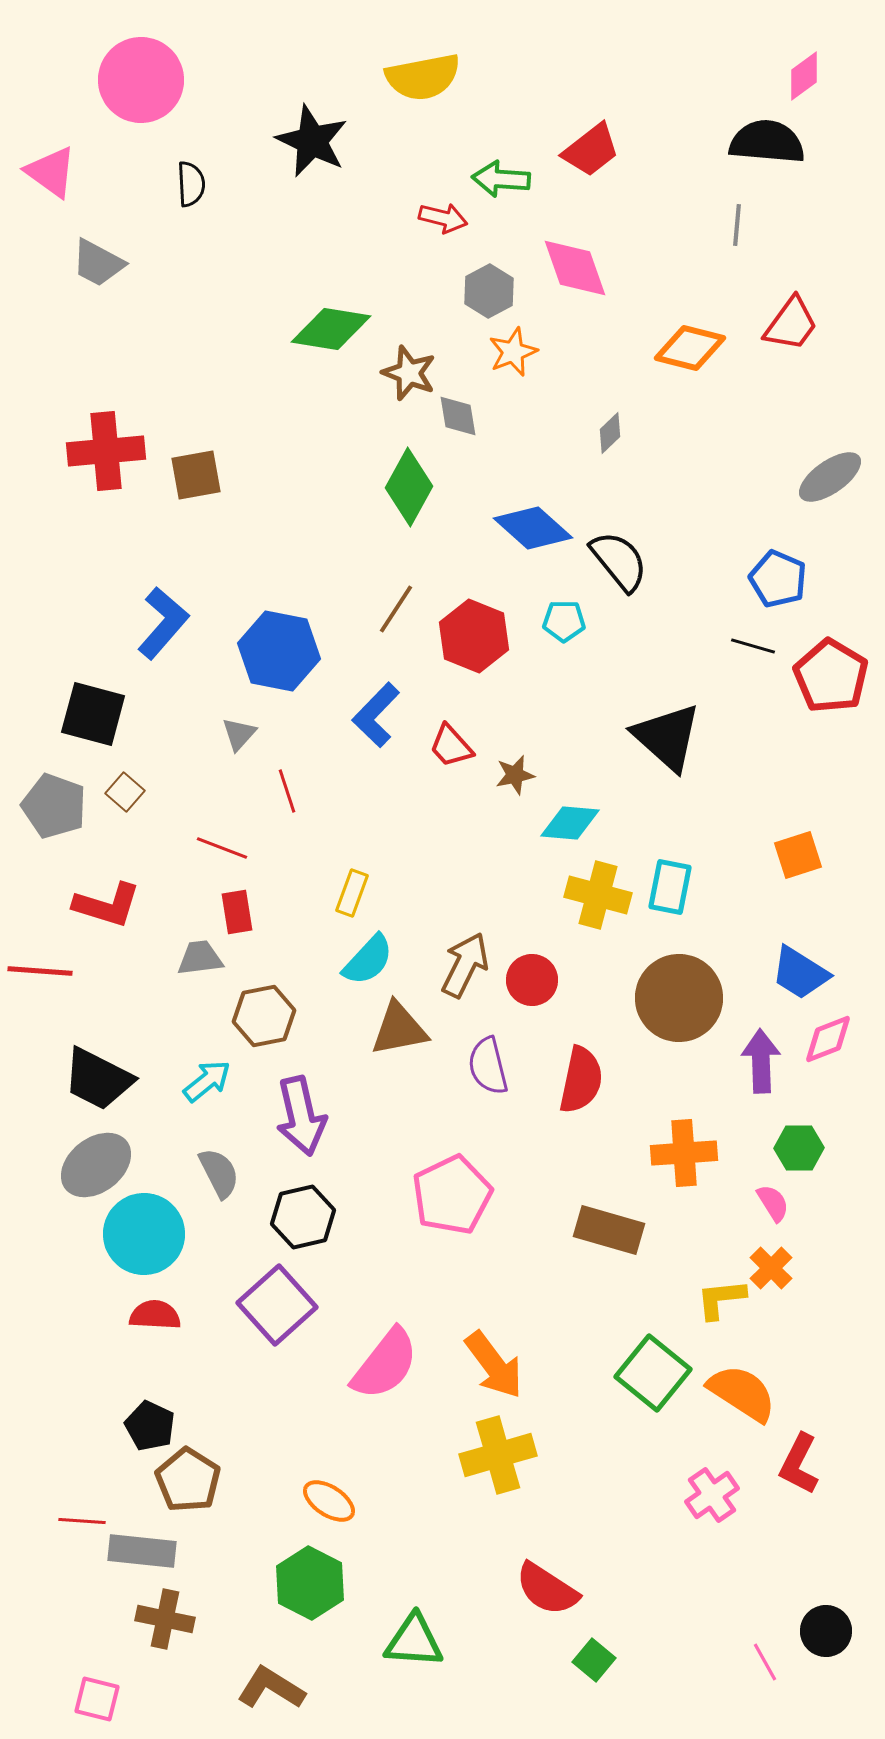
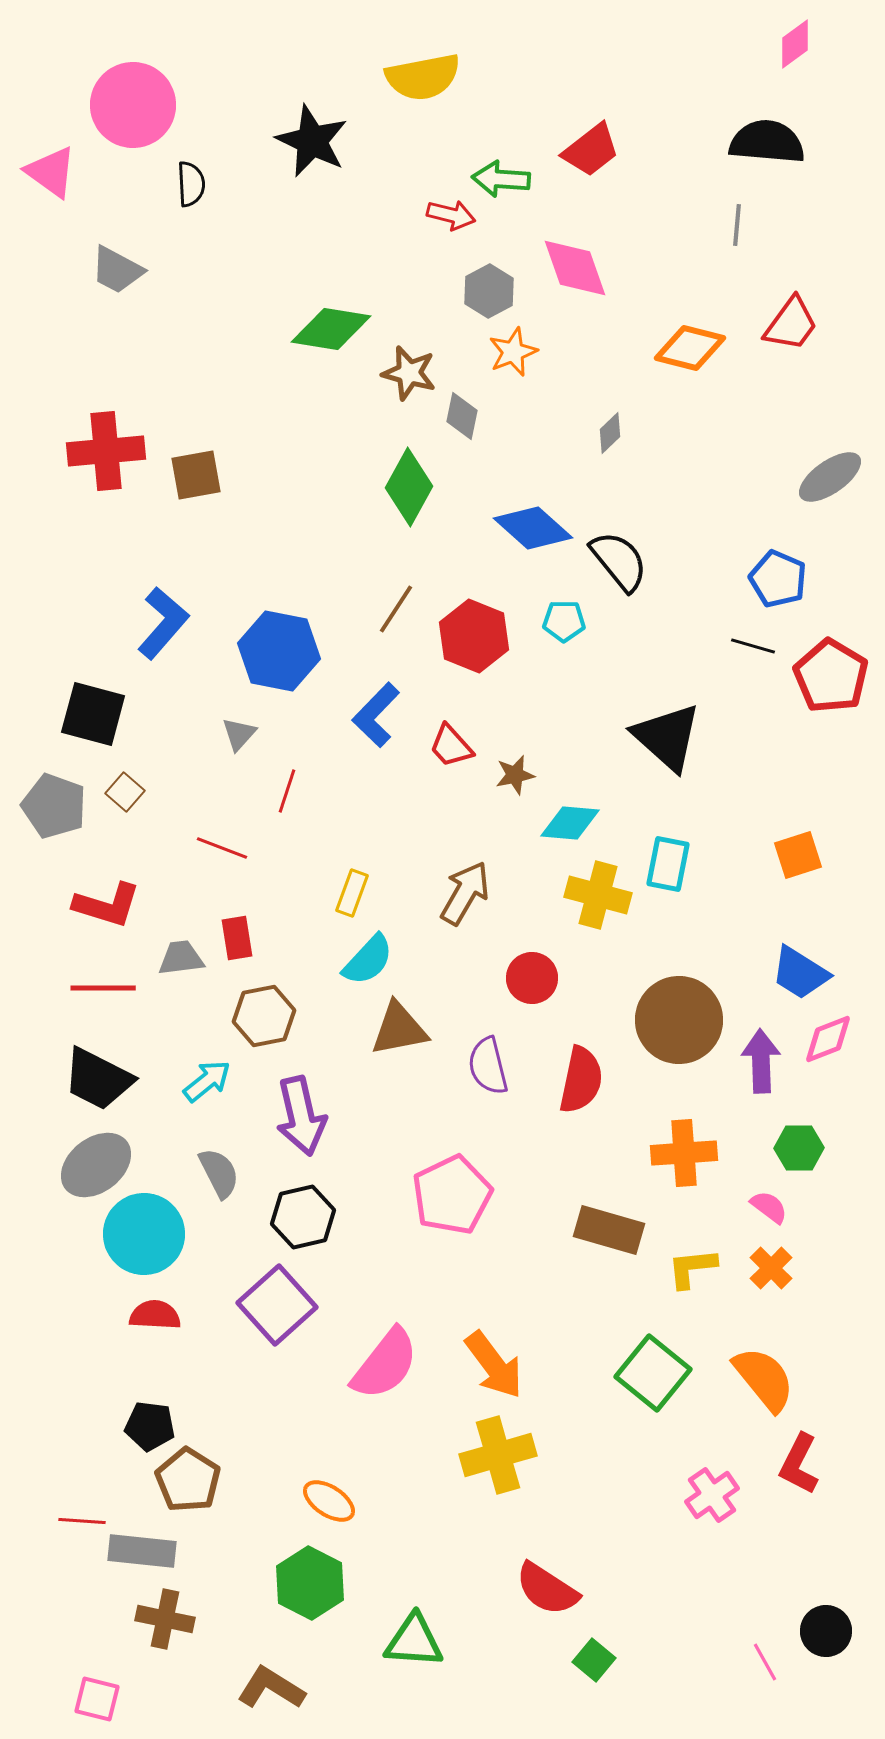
pink diamond at (804, 76): moved 9 px left, 32 px up
pink circle at (141, 80): moved 8 px left, 25 px down
red arrow at (443, 218): moved 8 px right, 3 px up
gray trapezoid at (98, 263): moved 19 px right, 7 px down
brown star at (409, 373): rotated 6 degrees counterclockwise
gray diamond at (458, 416): moved 4 px right; rotated 21 degrees clockwise
red line at (287, 791): rotated 36 degrees clockwise
cyan rectangle at (670, 887): moved 2 px left, 23 px up
red rectangle at (237, 912): moved 26 px down
gray trapezoid at (200, 958): moved 19 px left
brown arrow at (465, 965): moved 72 px up; rotated 4 degrees clockwise
red line at (40, 971): moved 63 px right, 17 px down; rotated 4 degrees counterclockwise
red circle at (532, 980): moved 2 px up
brown circle at (679, 998): moved 22 px down
pink semicircle at (773, 1203): moved 4 px left, 4 px down; rotated 21 degrees counterclockwise
yellow L-shape at (721, 1299): moved 29 px left, 31 px up
orange semicircle at (742, 1393): moved 22 px right, 14 px up; rotated 18 degrees clockwise
black pentagon at (150, 1426): rotated 18 degrees counterclockwise
